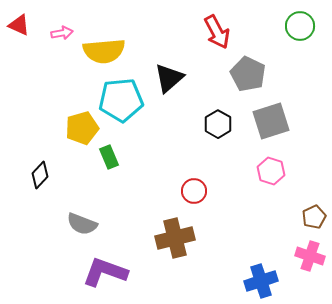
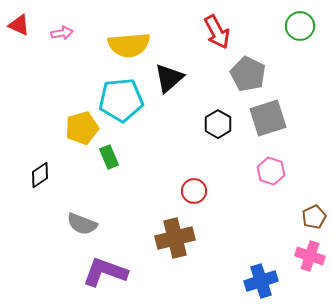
yellow semicircle: moved 25 px right, 6 px up
gray square: moved 3 px left, 3 px up
black diamond: rotated 12 degrees clockwise
